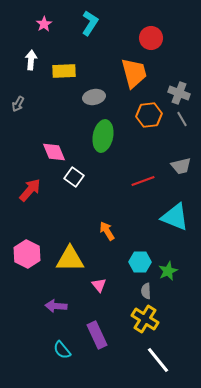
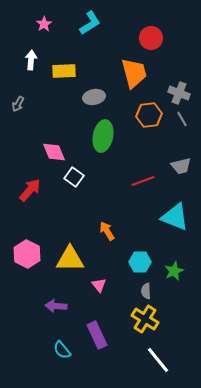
cyan L-shape: rotated 25 degrees clockwise
green star: moved 6 px right
